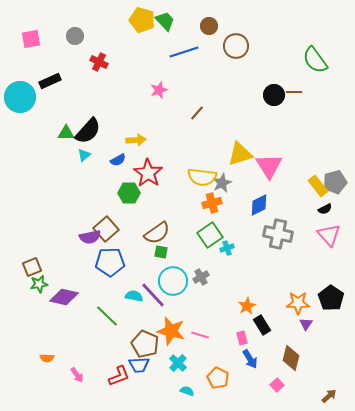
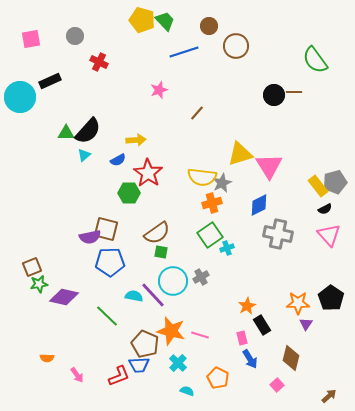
brown square at (106, 229): rotated 35 degrees counterclockwise
